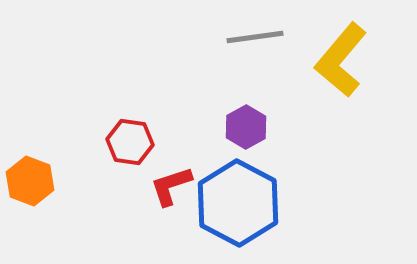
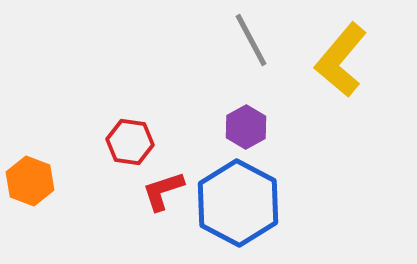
gray line: moved 4 px left, 3 px down; rotated 70 degrees clockwise
red L-shape: moved 8 px left, 5 px down
